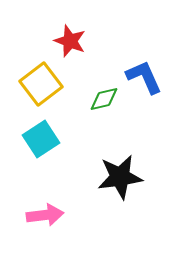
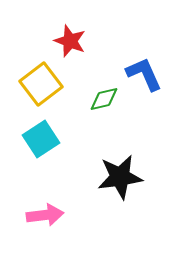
blue L-shape: moved 3 px up
